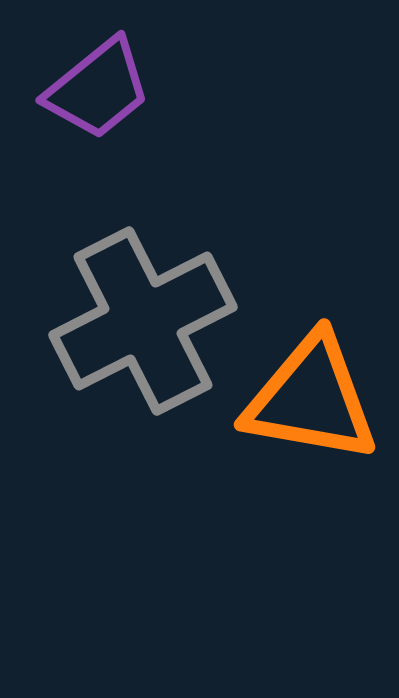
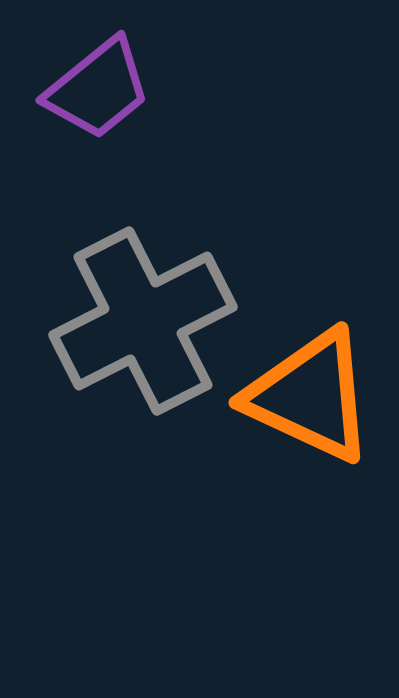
orange triangle: moved 1 px left, 3 px up; rotated 15 degrees clockwise
